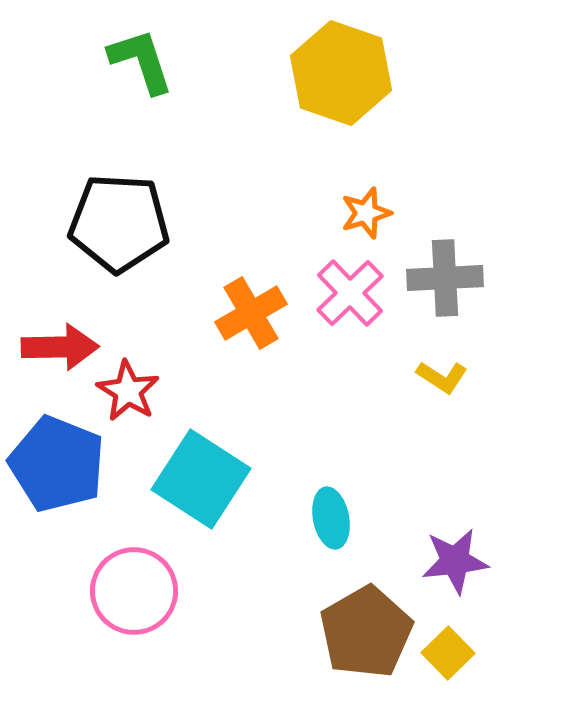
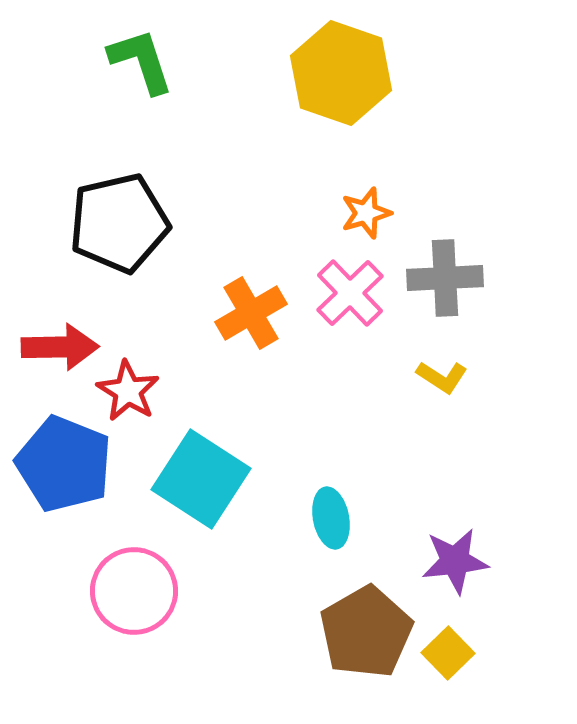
black pentagon: rotated 16 degrees counterclockwise
blue pentagon: moved 7 px right
